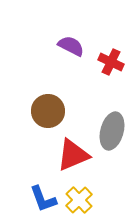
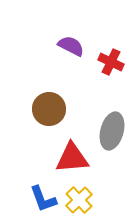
brown circle: moved 1 px right, 2 px up
red triangle: moved 1 px left, 3 px down; rotated 18 degrees clockwise
